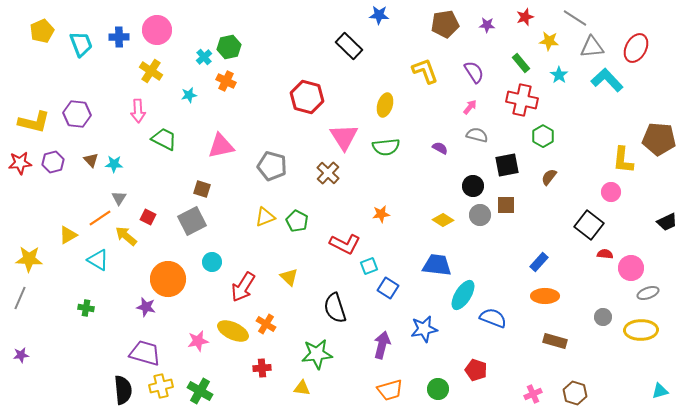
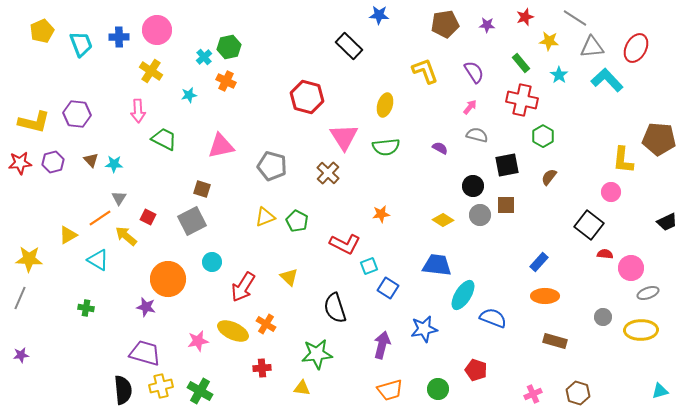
brown hexagon at (575, 393): moved 3 px right
